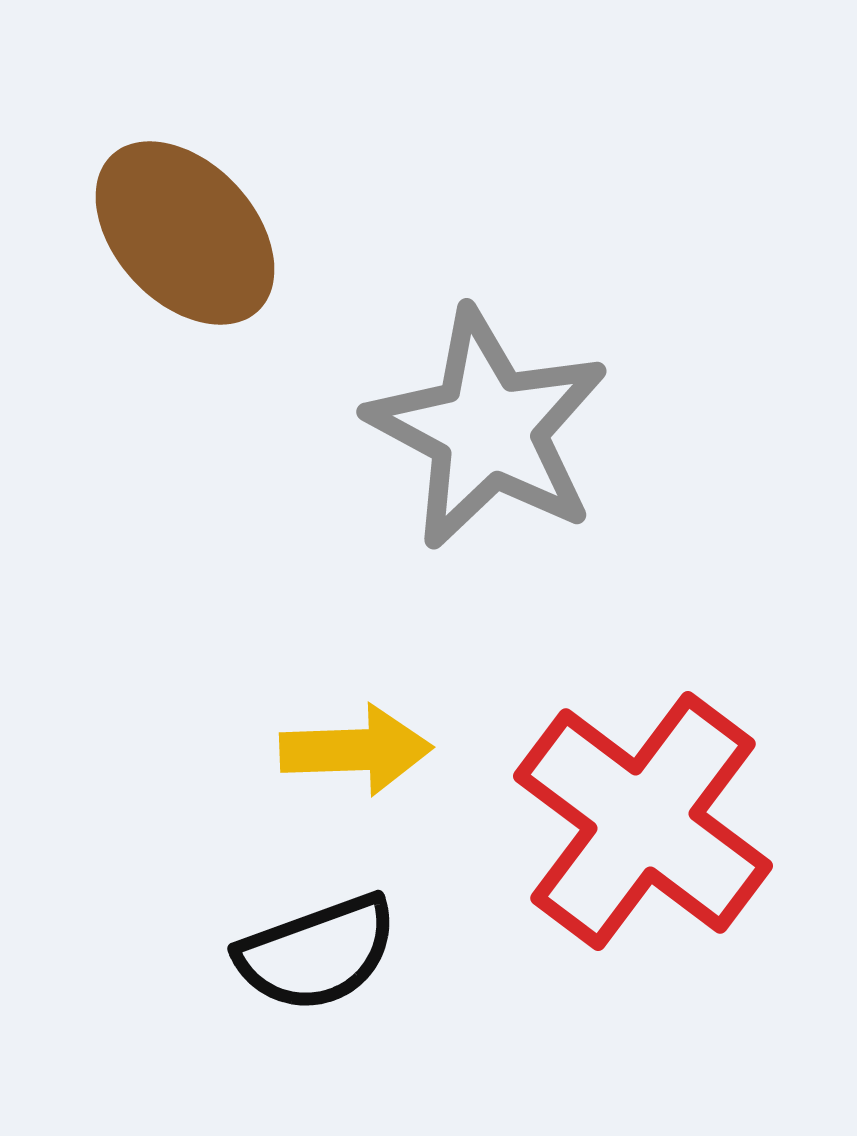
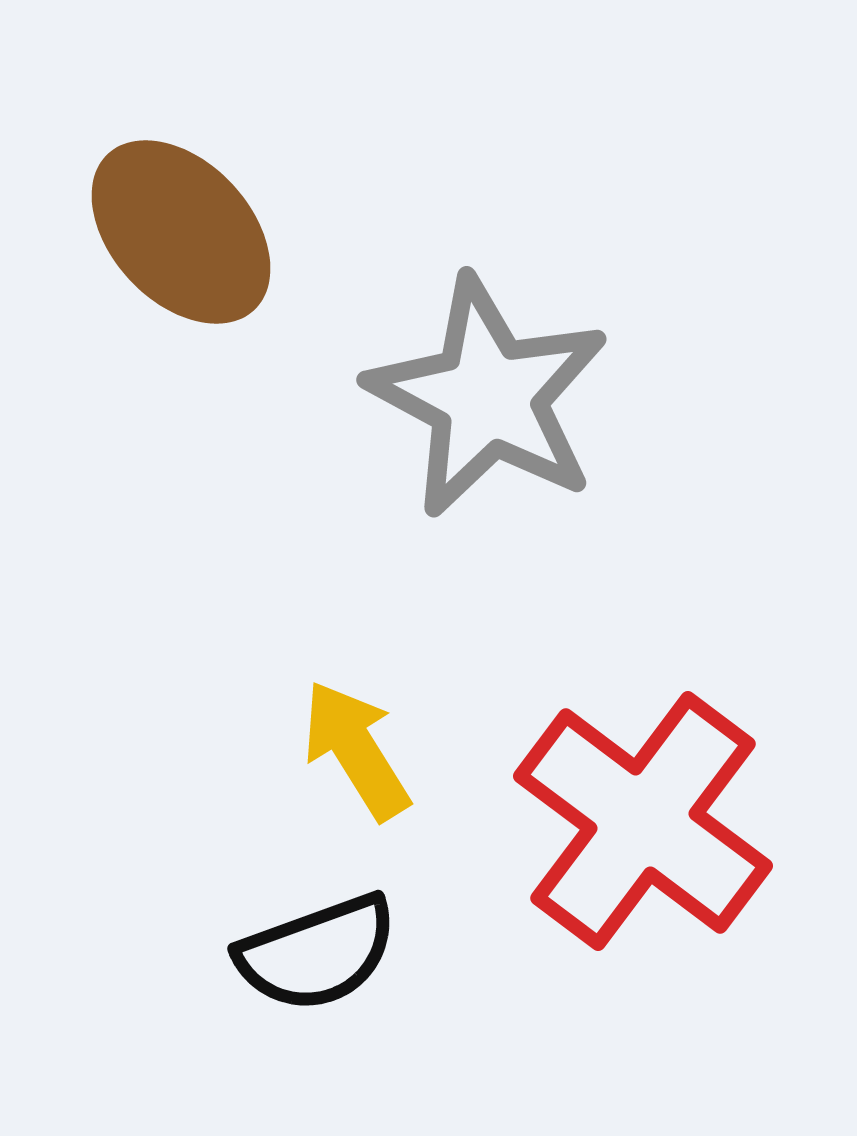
brown ellipse: moved 4 px left, 1 px up
gray star: moved 32 px up
yellow arrow: rotated 120 degrees counterclockwise
